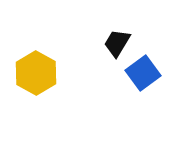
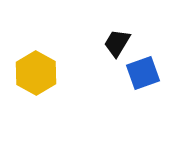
blue square: rotated 16 degrees clockwise
